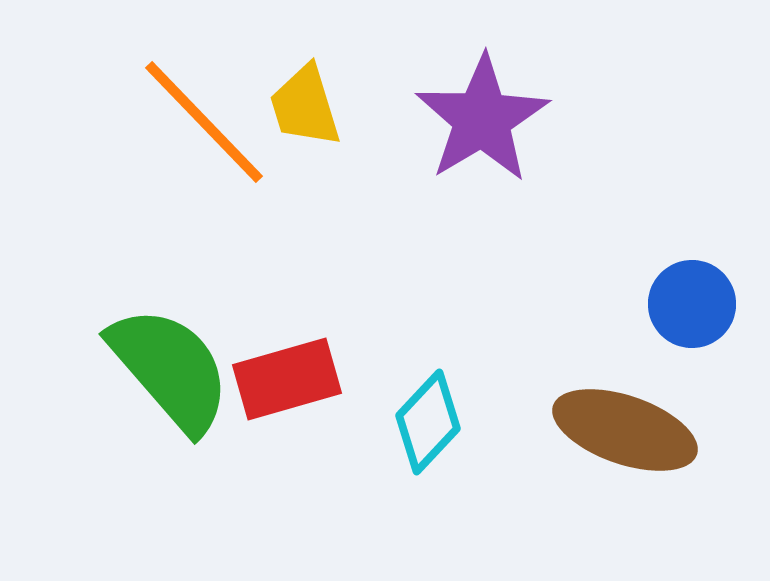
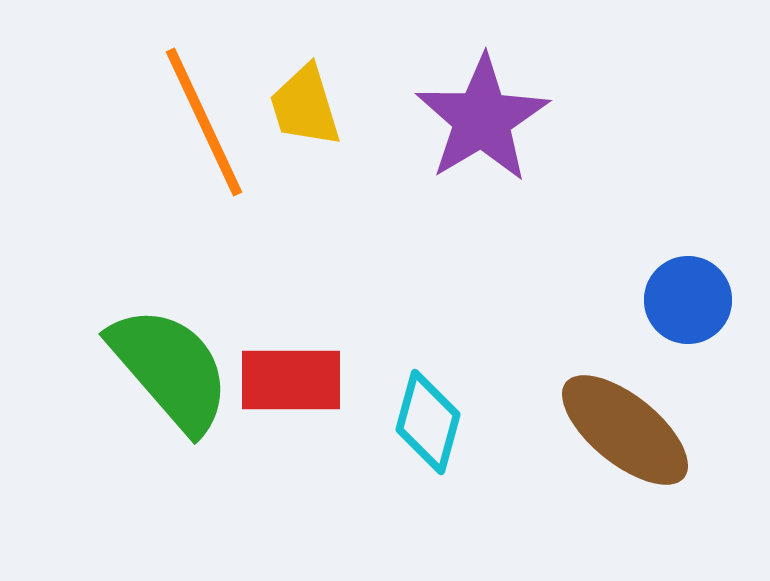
orange line: rotated 19 degrees clockwise
blue circle: moved 4 px left, 4 px up
red rectangle: moved 4 px right, 1 px down; rotated 16 degrees clockwise
cyan diamond: rotated 28 degrees counterclockwise
brown ellipse: rotated 20 degrees clockwise
